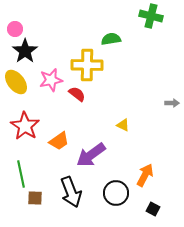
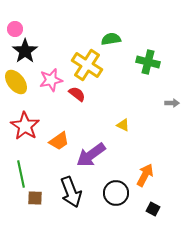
green cross: moved 3 px left, 46 px down
yellow cross: rotated 32 degrees clockwise
